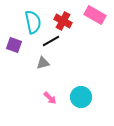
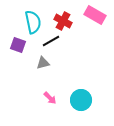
purple square: moved 4 px right
cyan circle: moved 3 px down
